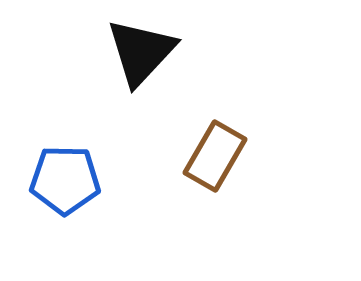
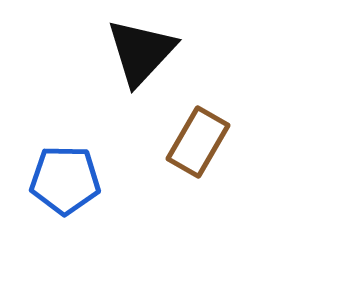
brown rectangle: moved 17 px left, 14 px up
